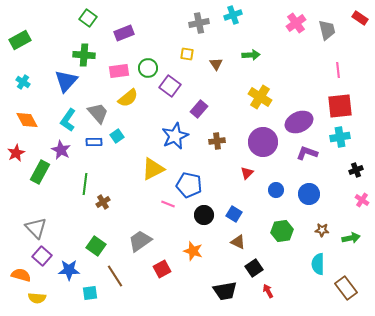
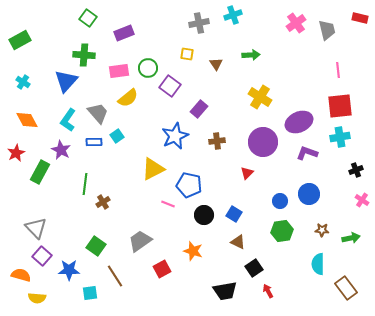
red rectangle at (360, 18): rotated 21 degrees counterclockwise
blue circle at (276, 190): moved 4 px right, 11 px down
